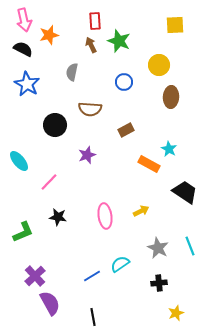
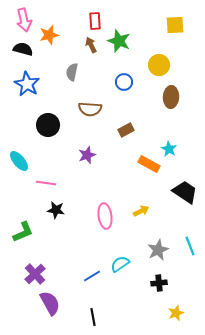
black semicircle: rotated 12 degrees counterclockwise
black circle: moved 7 px left
pink line: moved 3 px left, 1 px down; rotated 54 degrees clockwise
black star: moved 2 px left, 7 px up
gray star: moved 2 px down; rotated 20 degrees clockwise
purple cross: moved 2 px up
